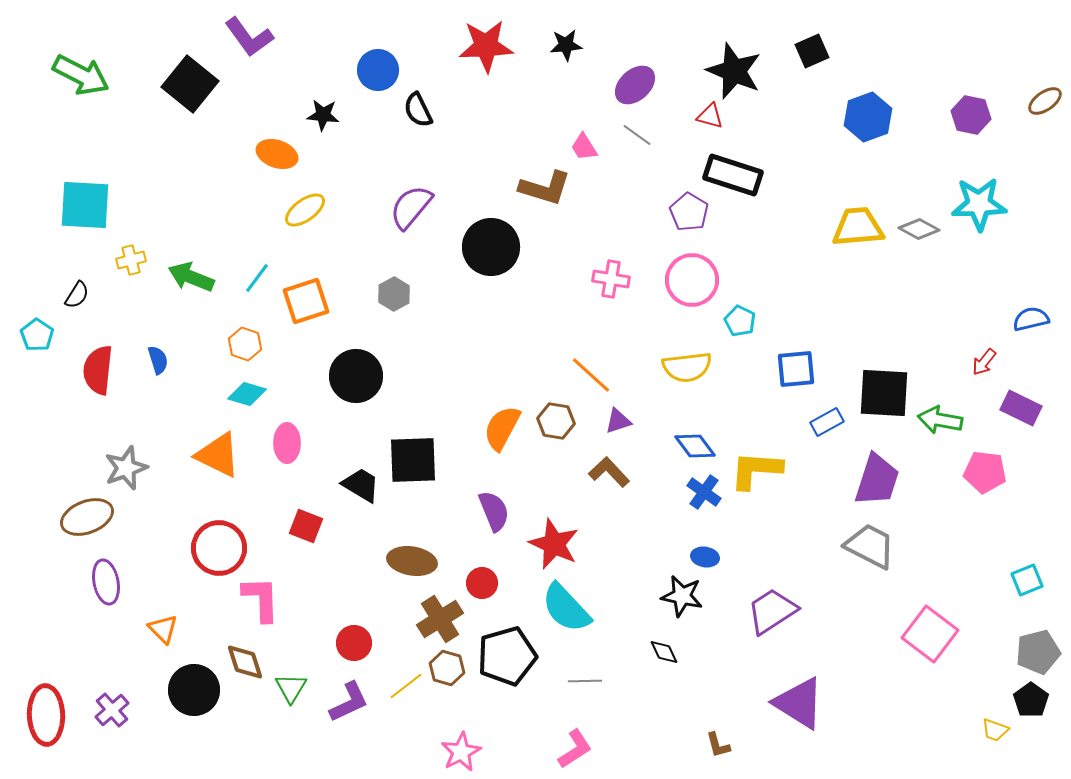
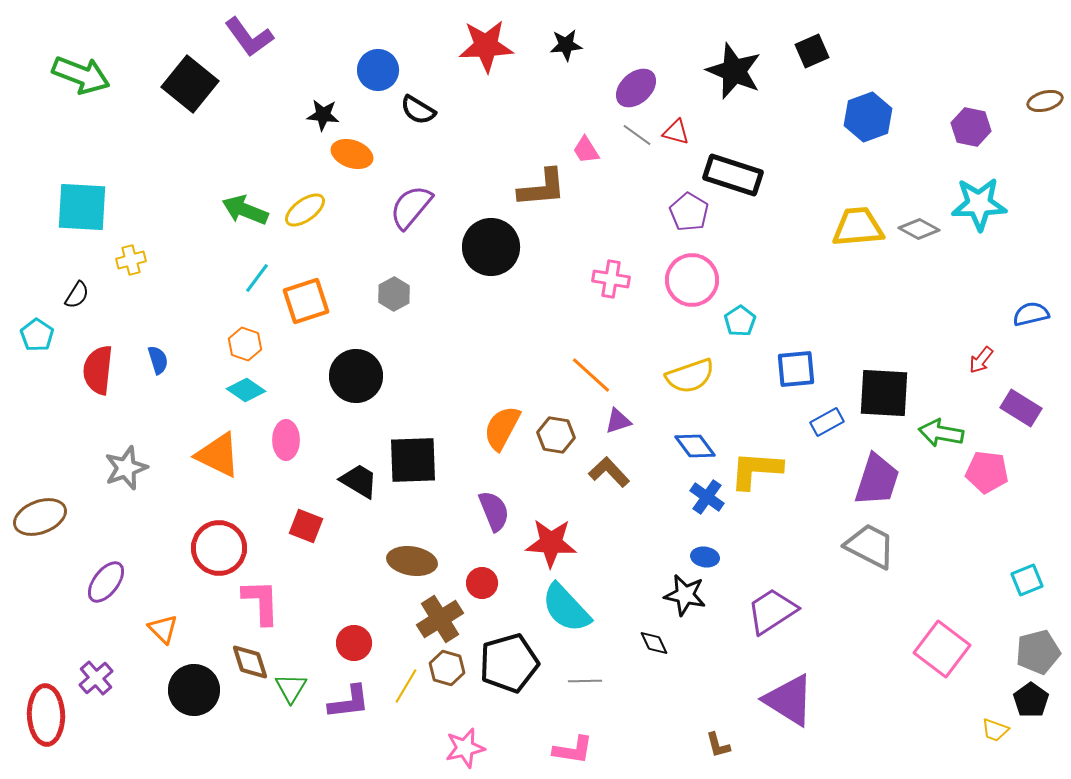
green arrow at (81, 75): rotated 6 degrees counterclockwise
purple ellipse at (635, 85): moved 1 px right, 3 px down
brown ellipse at (1045, 101): rotated 20 degrees clockwise
black semicircle at (418, 110): rotated 33 degrees counterclockwise
purple hexagon at (971, 115): moved 12 px down
red triangle at (710, 116): moved 34 px left, 16 px down
pink trapezoid at (584, 147): moved 2 px right, 3 px down
orange ellipse at (277, 154): moved 75 px right
brown L-shape at (545, 188): moved 3 px left; rotated 22 degrees counterclockwise
cyan square at (85, 205): moved 3 px left, 2 px down
green arrow at (191, 277): moved 54 px right, 67 px up
blue semicircle at (1031, 319): moved 5 px up
cyan pentagon at (740, 321): rotated 12 degrees clockwise
red arrow at (984, 362): moved 3 px left, 2 px up
yellow semicircle at (687, 367): moved 3 px right, 9 px down; rotated 12 degrees counterclockwise
cyan diamond at (247, 394): moved 1 px left, 4 px up; rotated 18 degrees clockwise
purple rectangle at (1021, 408): rotated 6 degrees clockwise
green arrow at (940, 420): moved 1 px right, 13 px down
brown hexagon at (556, 421): moved 14 px down
pink ellipse at (287, 443): moved 1 px left, 3 px up
pink pentagon at (985, 472): moved 2 px right
black trapezoid at (361, 485): moved 2 px left, 4 px up
blue cross at (704, 492): moved 3 px right, 5 px down
brown ellipse at (87, 517): moved 47 px left
red star at (554, 544): moved 3 px left, 1 px up; rotated 21 degrees counterclockwise
purple ellipse at (106, 582): rotated 48 degrees clockwise
black star at (682, 596): moved 3 px right, 1 px up
pink L-shape at (261, 599): moved 3 px down
pink square at (930, 634): moved 12 px right, 15 px down
black diamond at (664, 652): moved 10 px left, 9 px up
black pentagon at (507, 656): moved 2 px right, 7 px down
brown diamond at (245, 662): moved 5 px right
yellow line at (406, 686): rotated 21 degrees counterclockwise
purple L-shape at (349, 702): rotated 18 degrees clockwise
purple triangle at (799, 703): moved 10 px left, 3 px up
purple cross at (112, 710): moved 16 px left, 32 px up
pink L-shape at (575, 749): moved 2 px left, 1 px down; rotated 42 degrees clockwise
pink star at (461, 752): moved 4 px right, 4 px up; rotated 15 degrees clockwise
